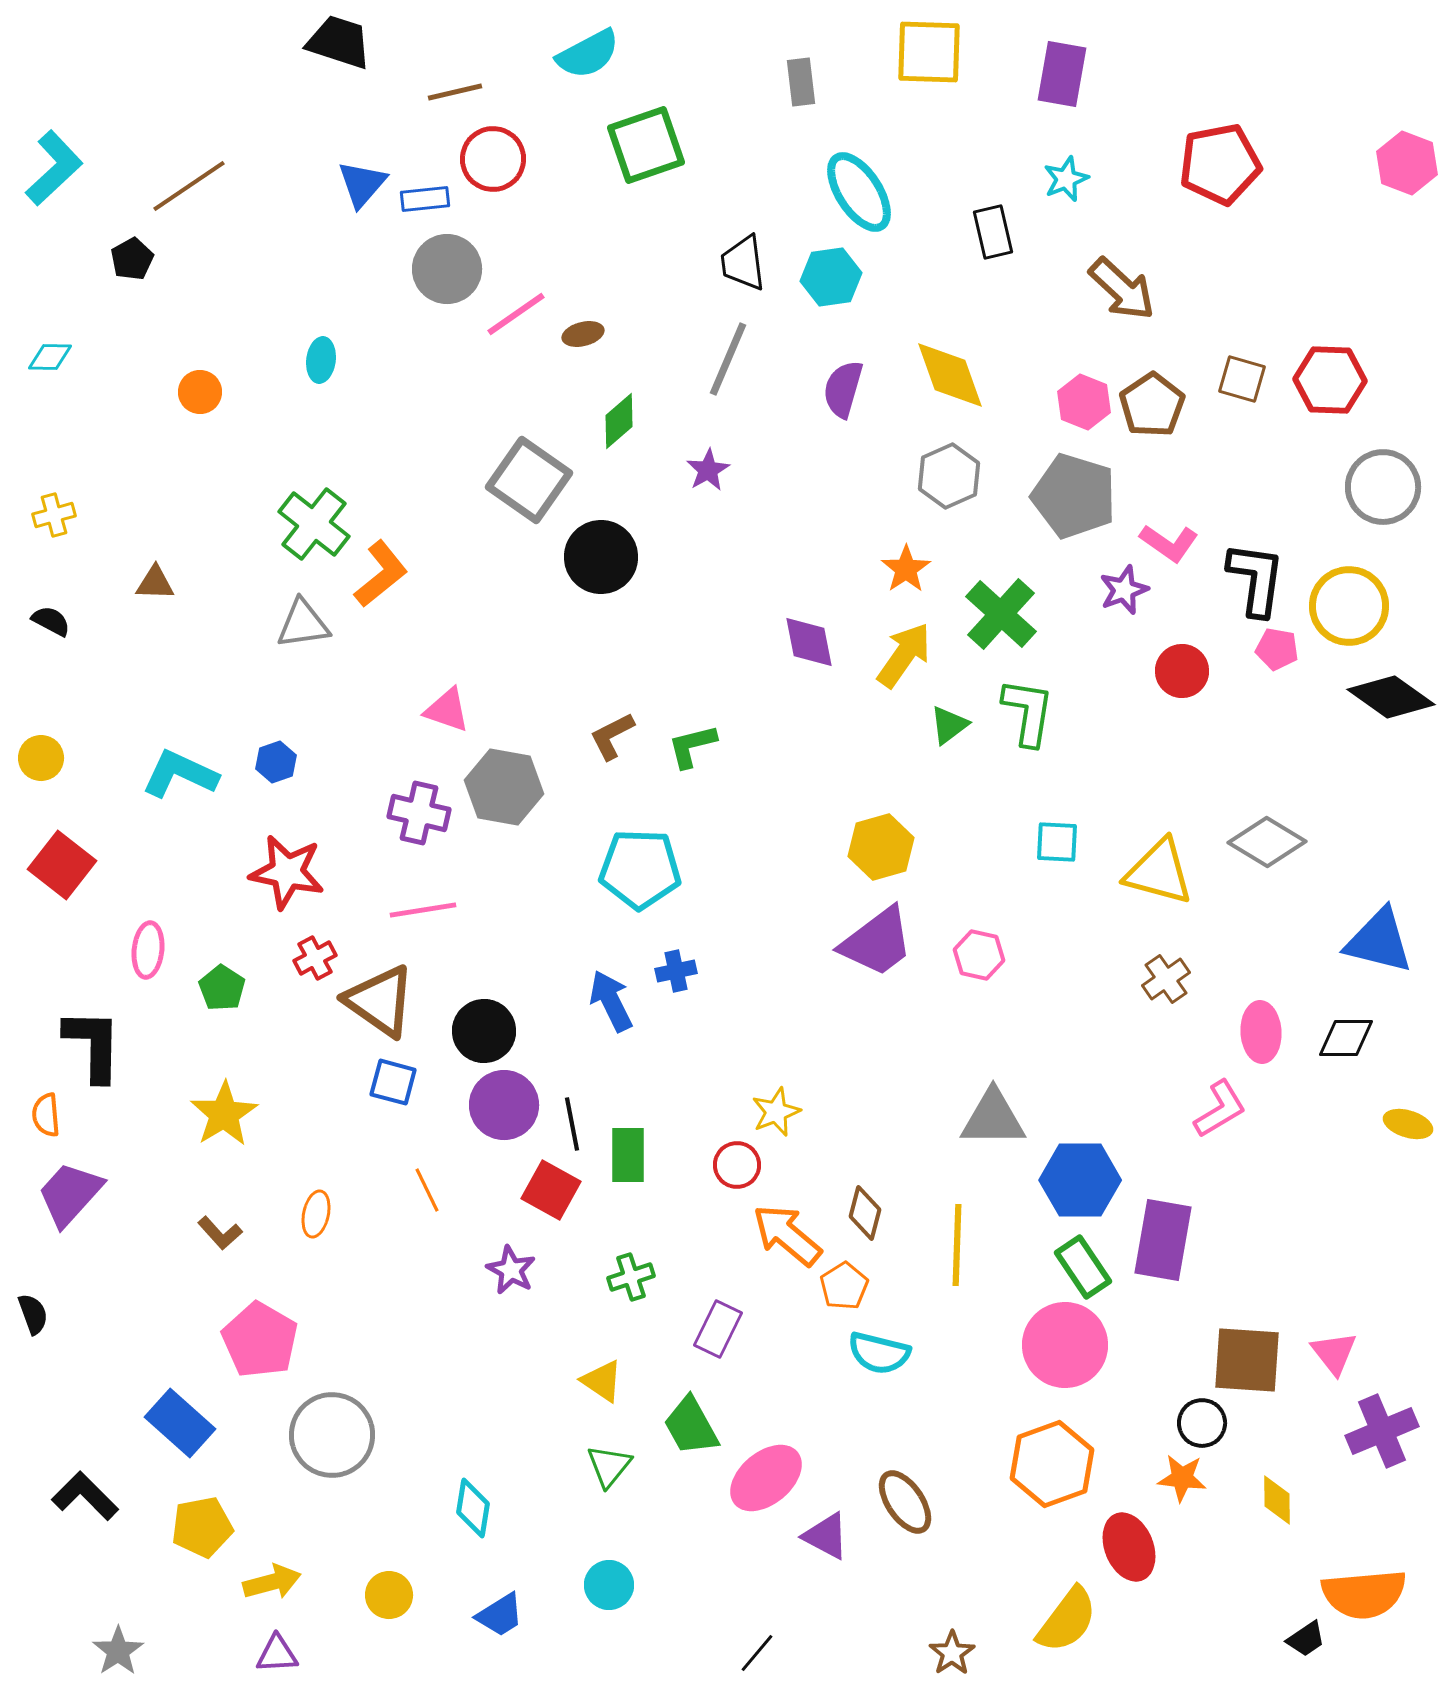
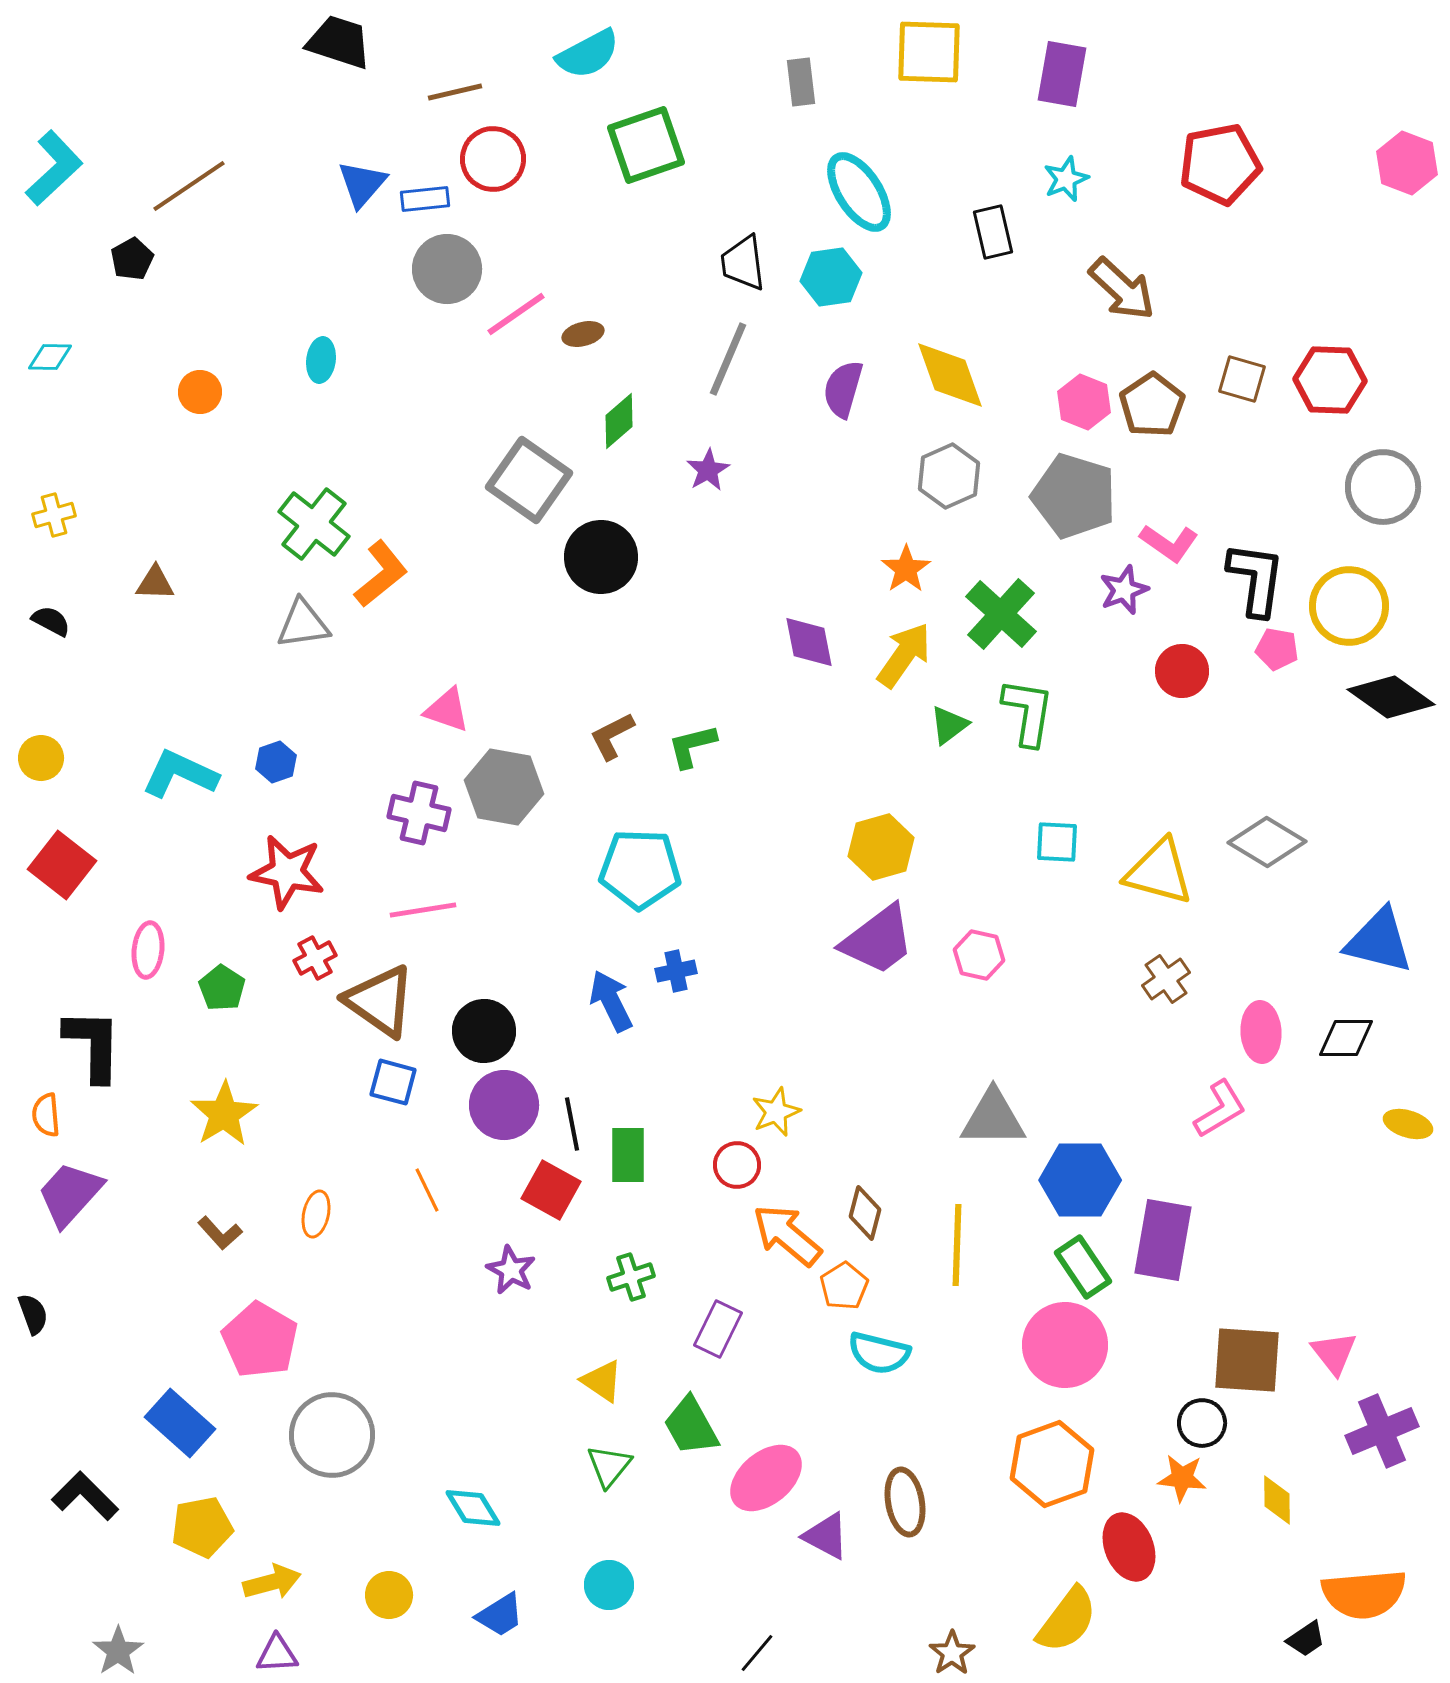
purple trapezoid at (877, 942): moved 1 px right, 2 px up
brown ellipse at (905, 1502): rotated 24 degrees clockwise
cyan diamond at (473, 1508): rotated 40 degrees counterclockwise
